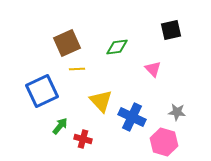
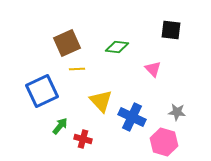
black square: rotated 20 degrees clockwise
green diamond: rotated 15 degrees clockwise
